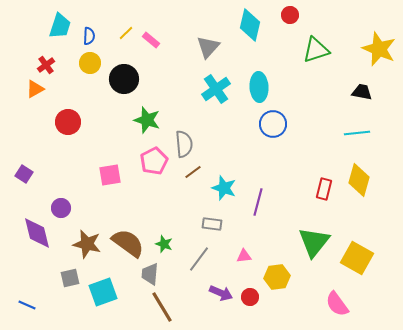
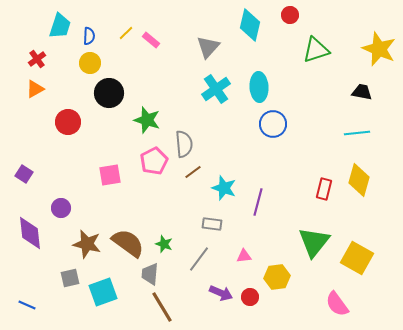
red cross at (46, 65): moved 9 px left, 6 px up
black circle at (124, 79): moved 15 px left, 14 px down
purple diamond at (37, 233): moved 7 px left; rotated 8 degrees clockwise
